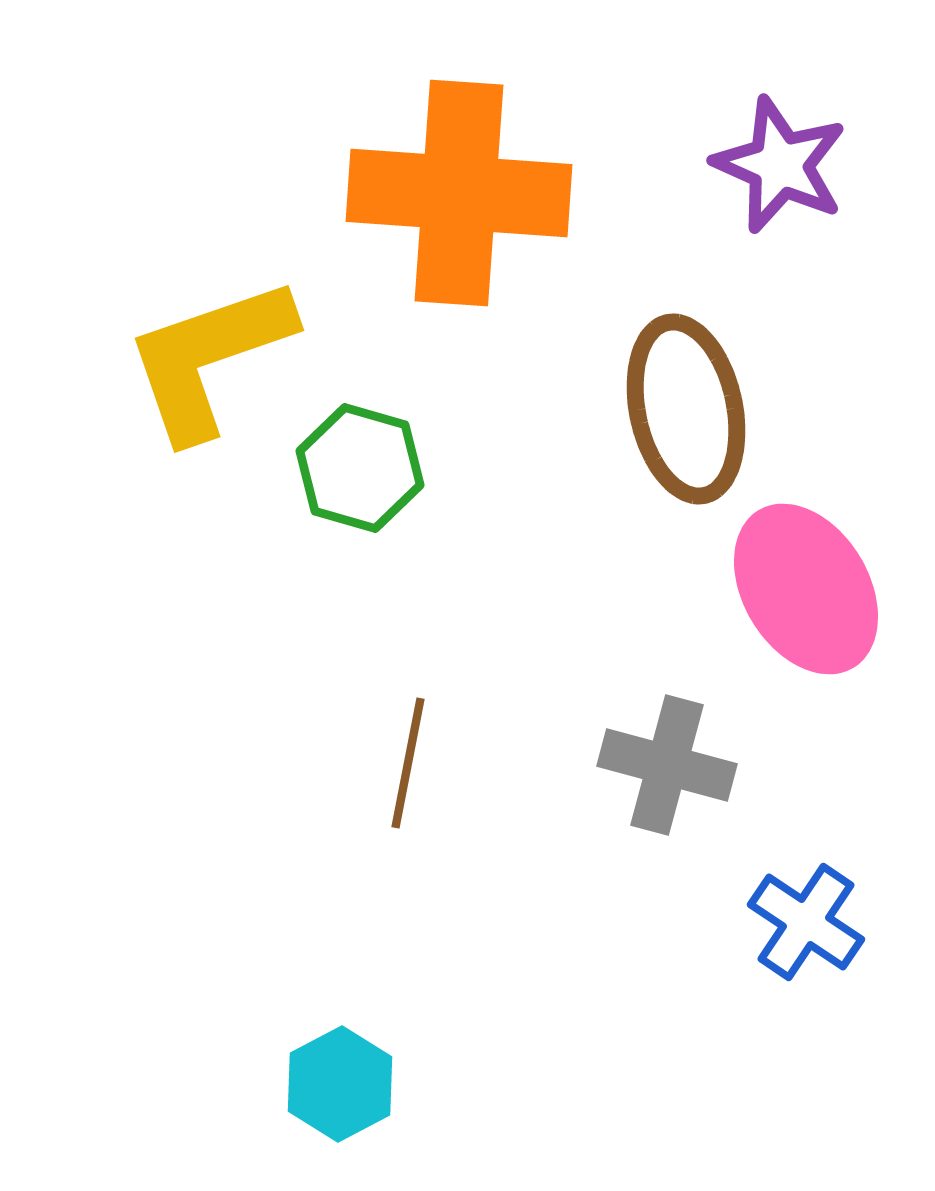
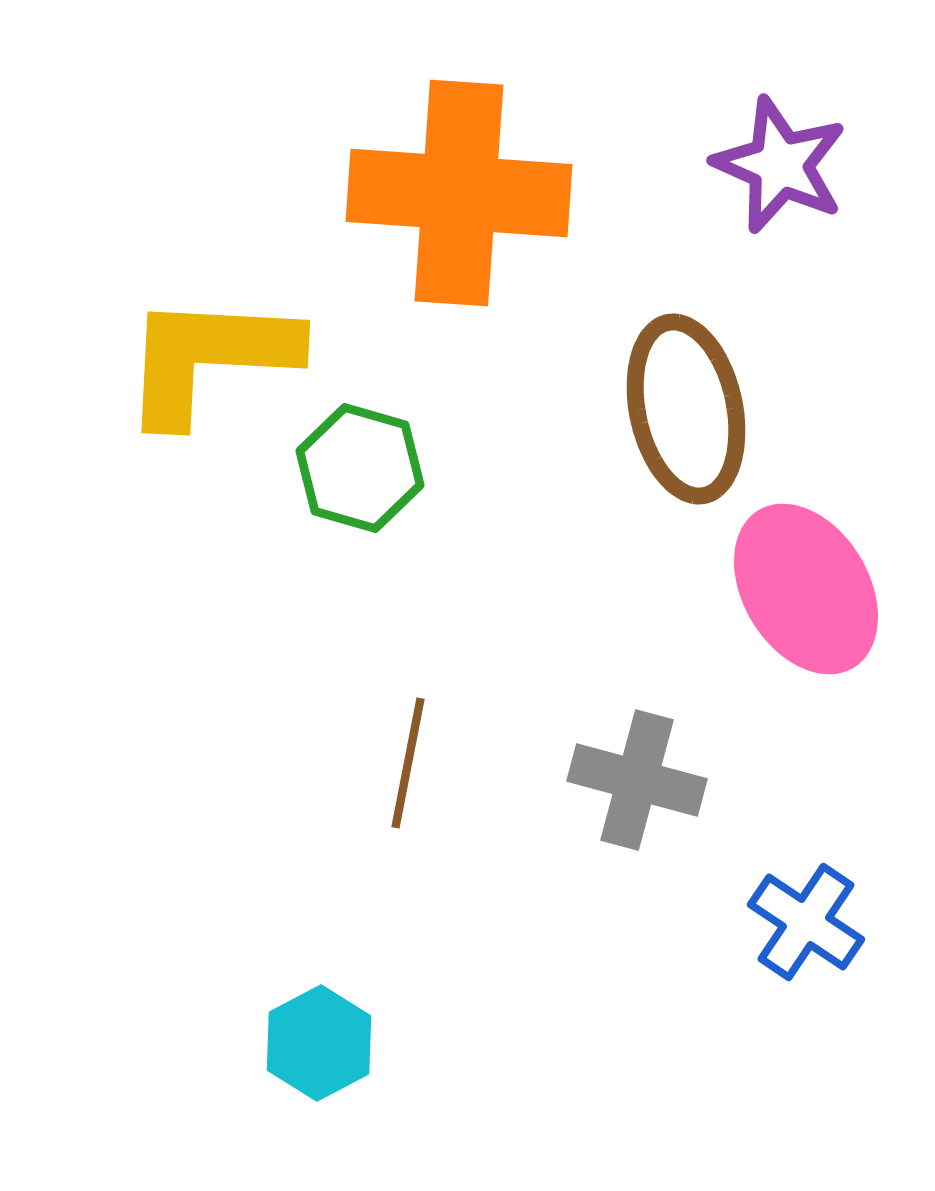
yellow L-shape: rotated 22 degrees clockwise
gray cross: moved 30 px left, 15 px down
cyan hexagon: moved 21 px left, 41 px up
